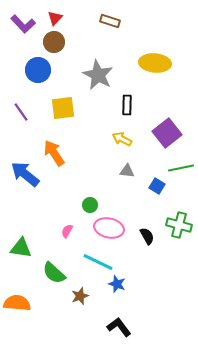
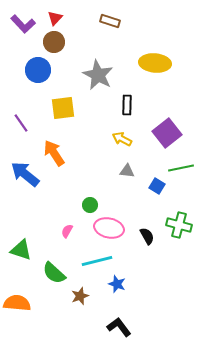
purple line: moved 11 px down
green triangle: moved 2 px down; rotated 10 degrees clockwise
cyan line: moved 1 px left, 1 px up; rotated 40 degrees counterclockwise
